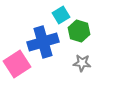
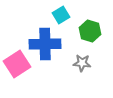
green hexagon: moved 11 px right
blue cross: moved 2 px right, 2 px down; rotated 16 degrees clockwise
